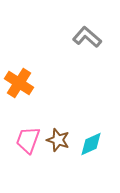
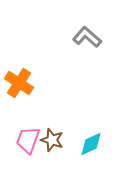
brown star: moved 6 px left
